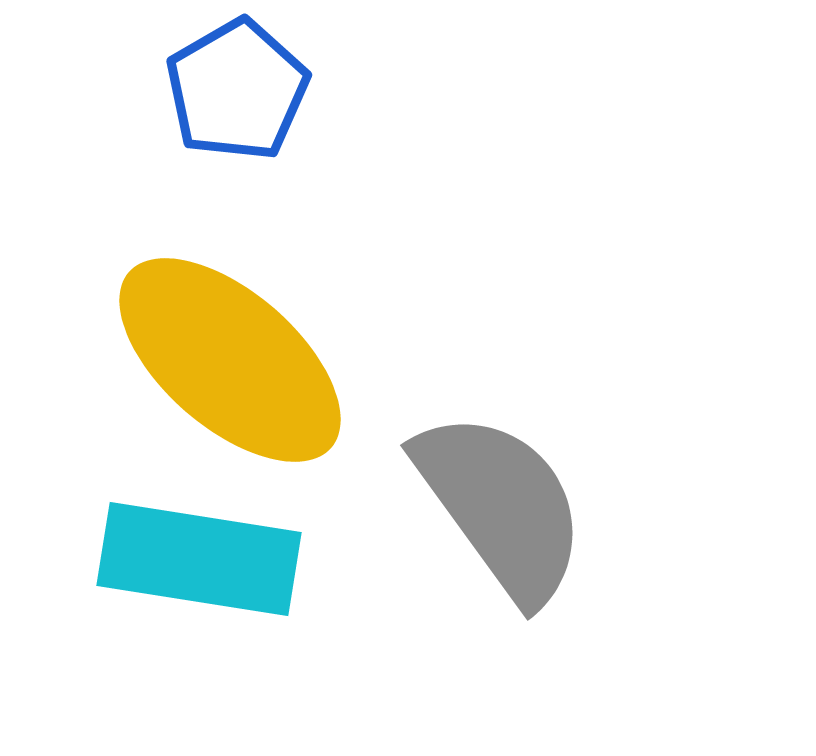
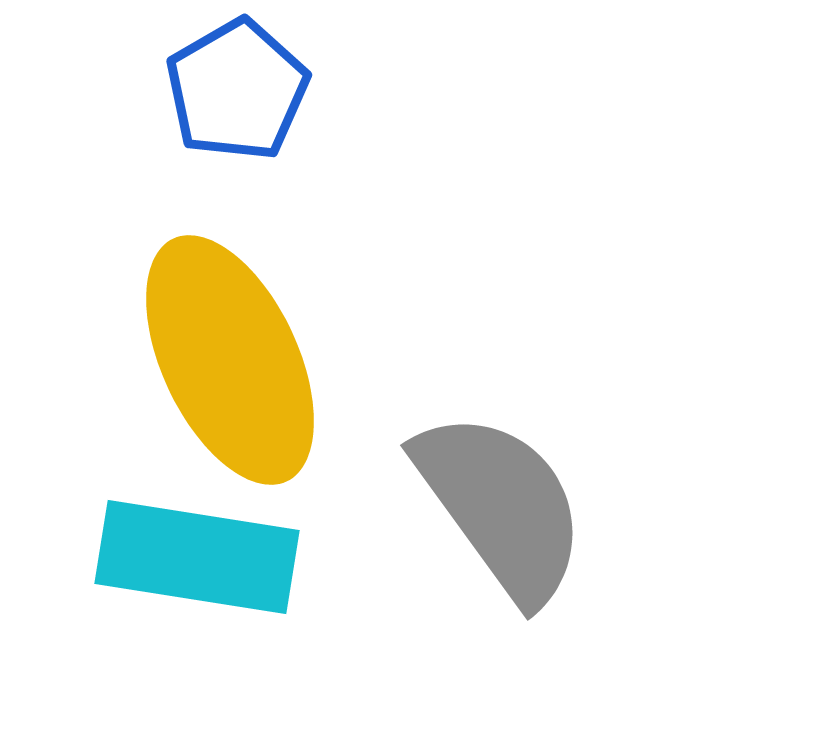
yellow ellipse: rotated 24 degrees clockwise
cyan rectangle: moved 2 px left, 2 px up
